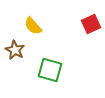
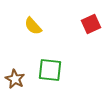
brown star: moved 29 px down
green square: rotated 10 degrees counterclockwise
